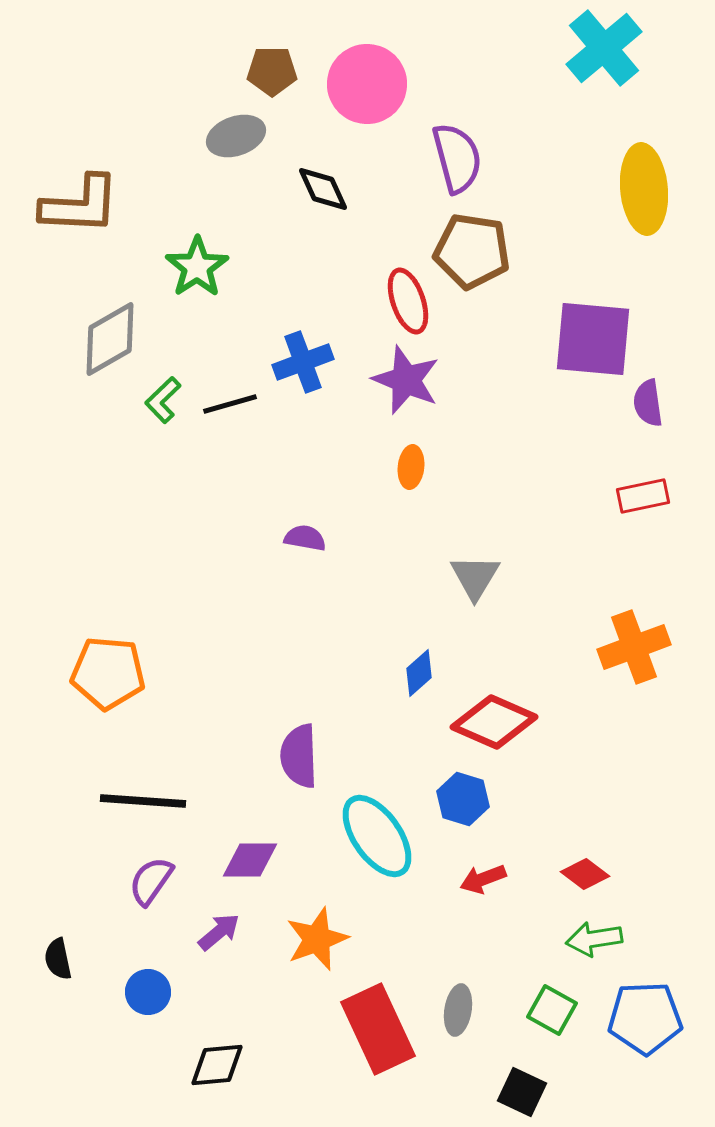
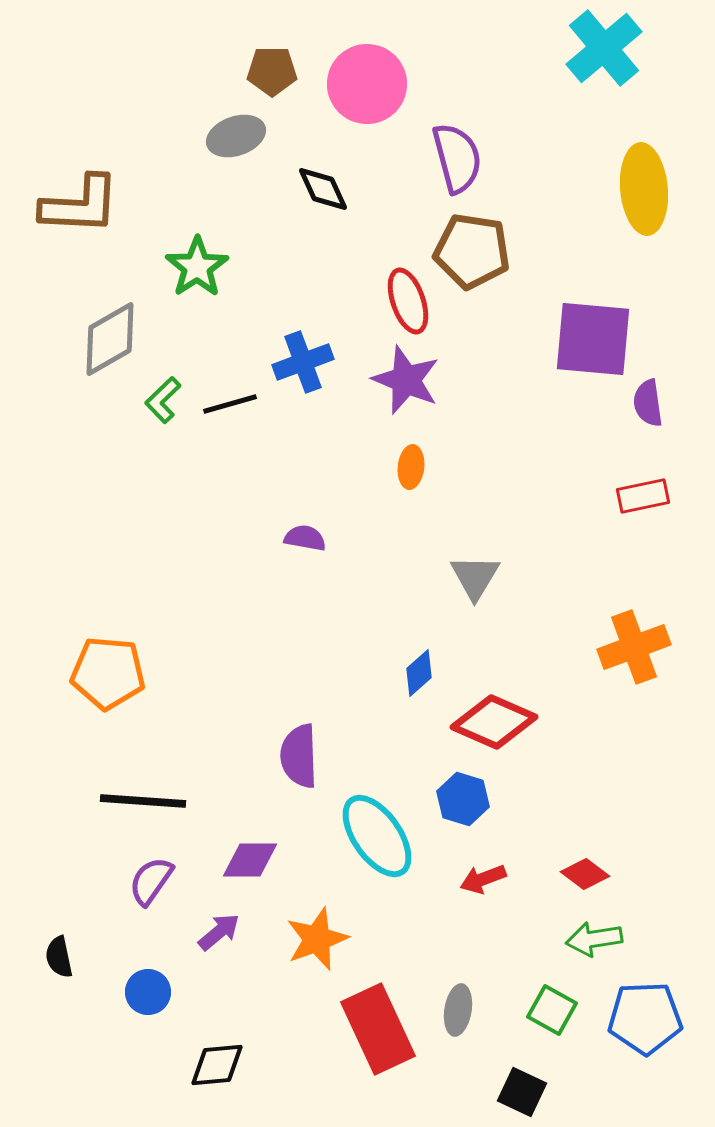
black semicircle at (58, 959): moved 1 px right, 2 px up
